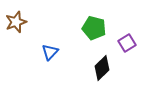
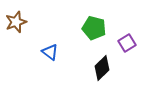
blue triangle: rotated 36 degrees counterclockwise
